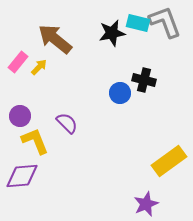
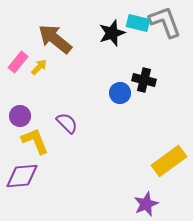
black star: rotated 8 degrees counterclockwise
